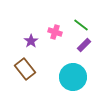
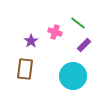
green line: moved 3 px left, 2 px up
brown rectangle: rotated 45 degrees clockwise
cyan circle: moved 1 px up
